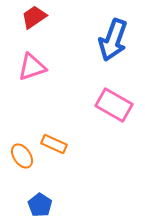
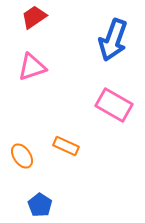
orange rectangle: moved 12 px right, 2 px down
